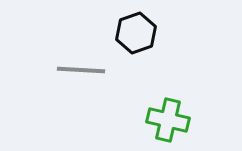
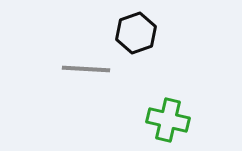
gray line: moved 5 px right, 1 px up
